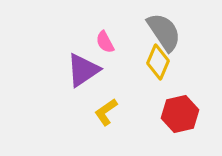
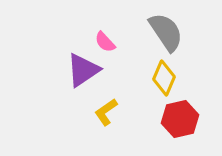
gray semicircle: moved 2 px right
pink semicircle: rotated 15 degrees counterclockwise
yellow diamond: moved 6 px right, 16 px down
red hexagon: moved 5 px down
